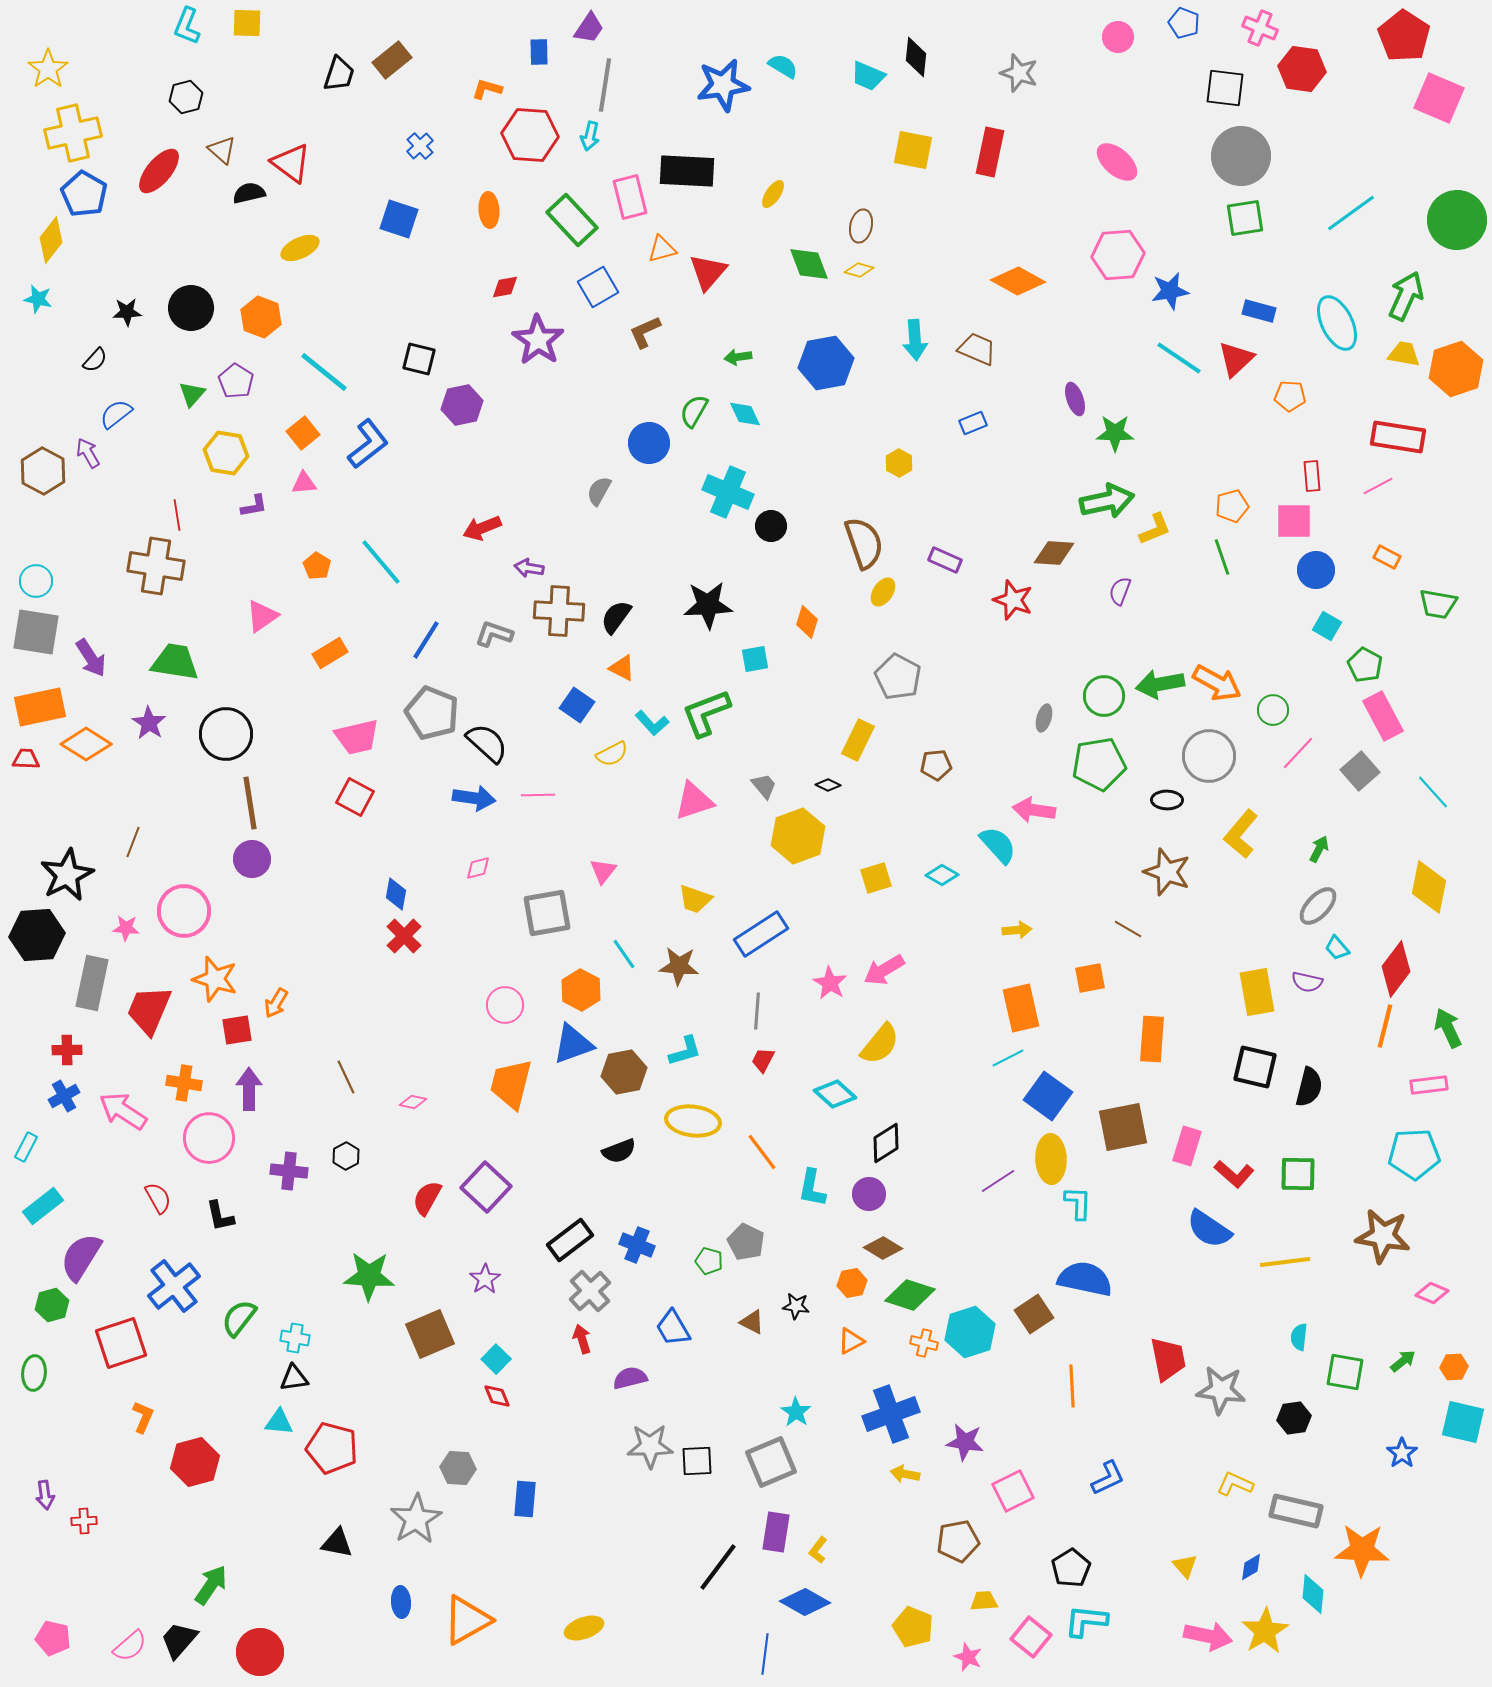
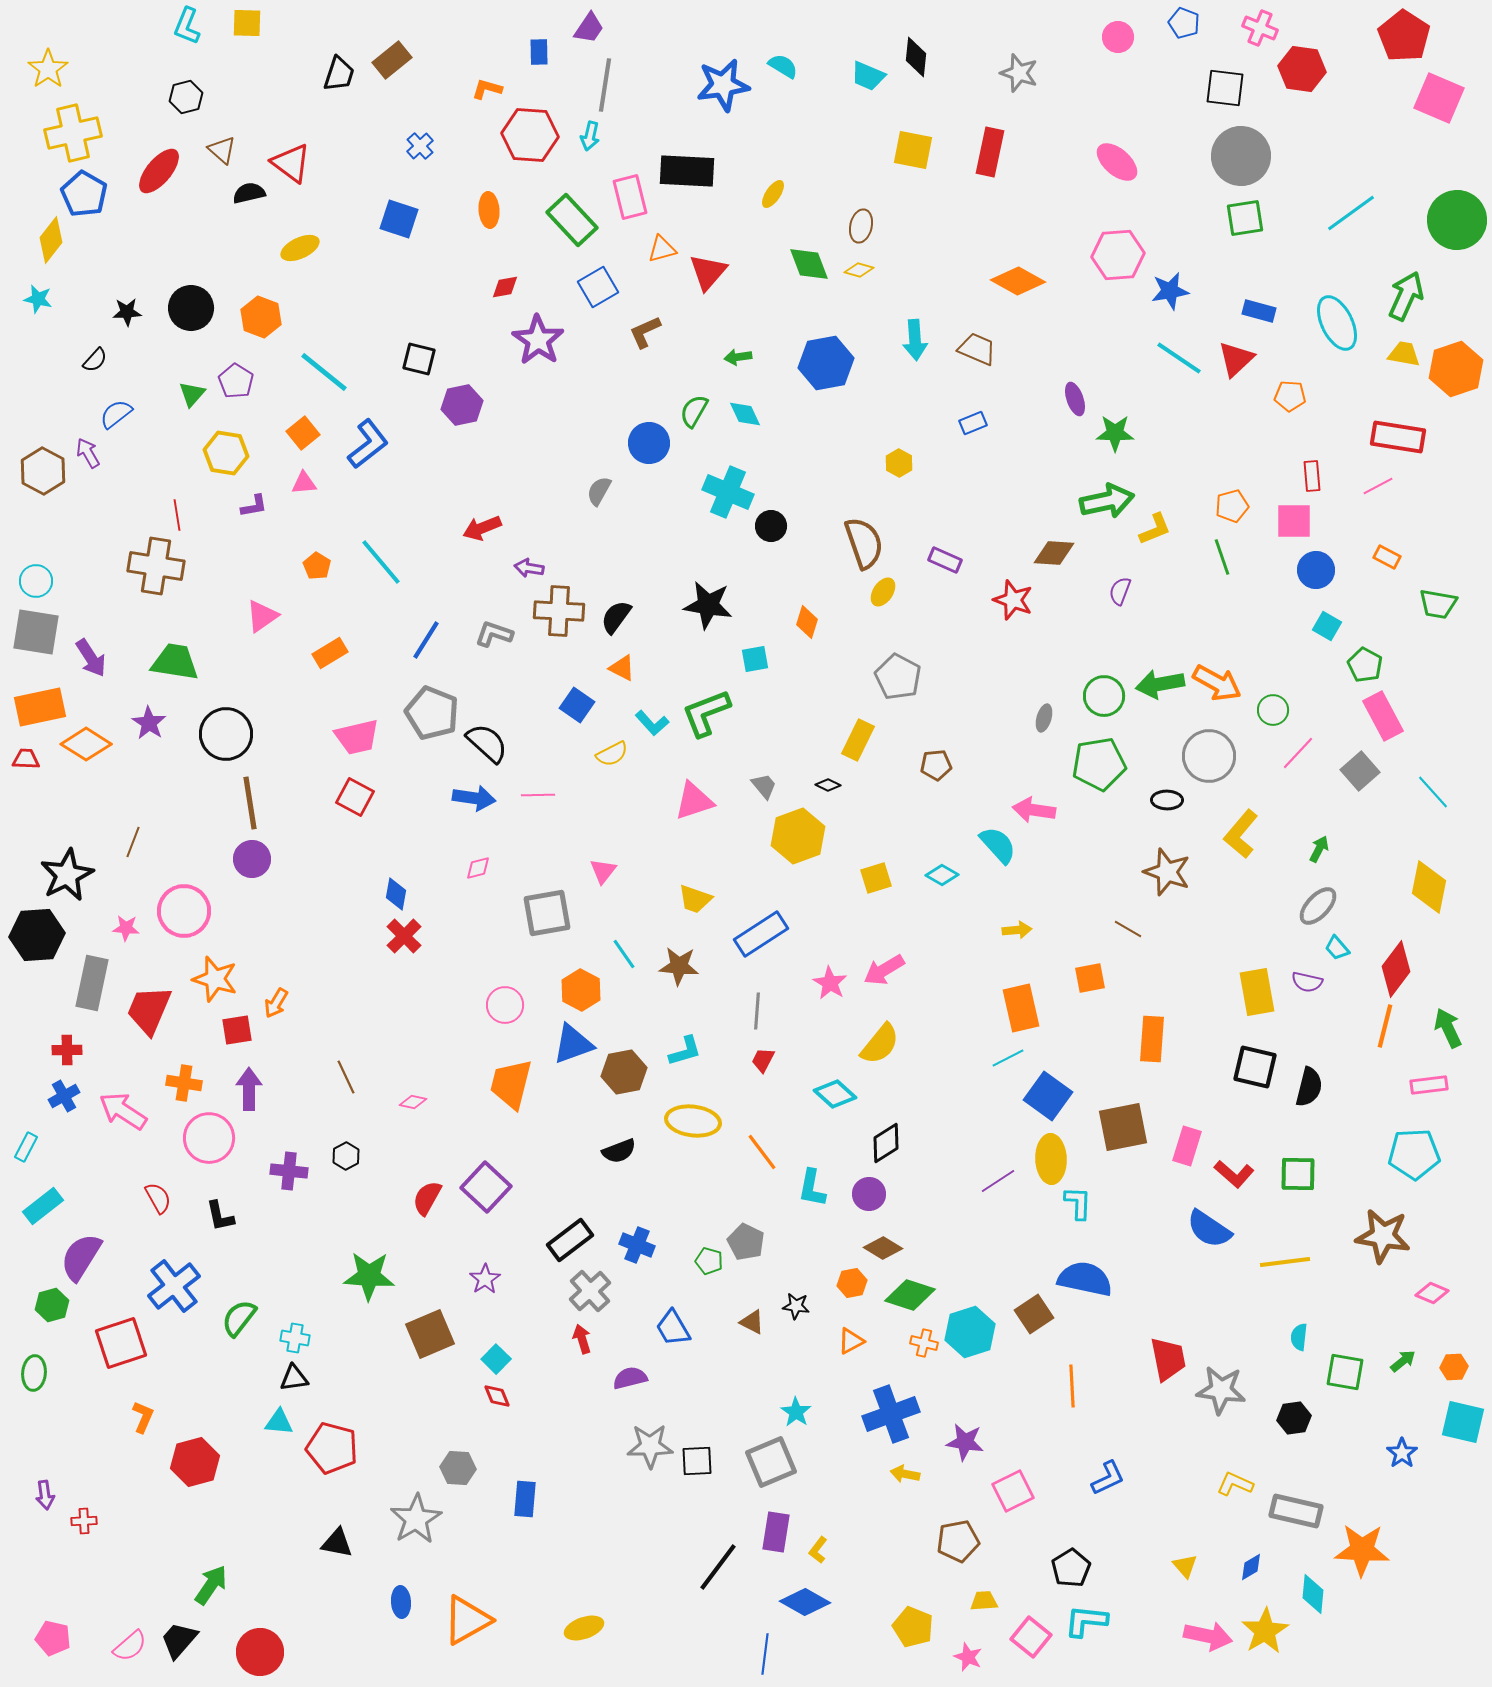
black star at (708, 605): rotated 12 degrees clockwise
